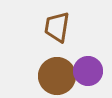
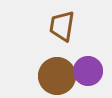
brown trapezoid: moved 5 px right, 1 px up
